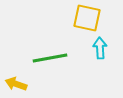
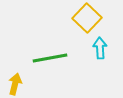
yellow square: rotated 32 degrees clockwise
yellow arrow: moved 1 px left; rotated 85 degrees clockwise
